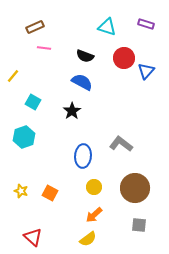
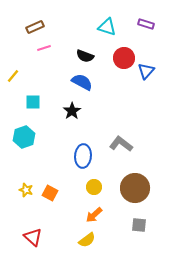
pink line: rotated 24 degrees counterclockwise
cyan square: rotated 28 degrees counterclockwise
yellow star: moved 5 px right, 1 px up
yellow semicircle: moved 1 px left, 1 px down
